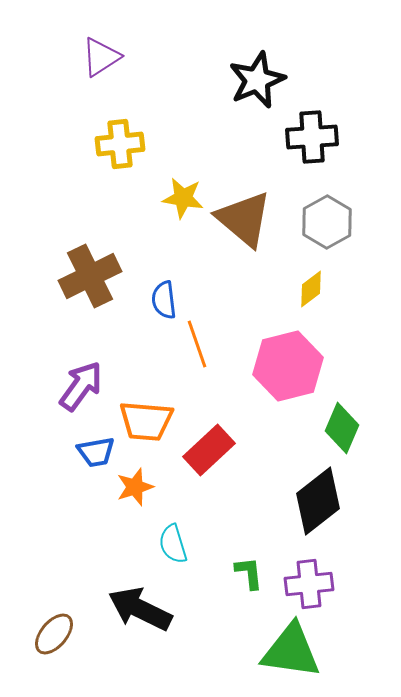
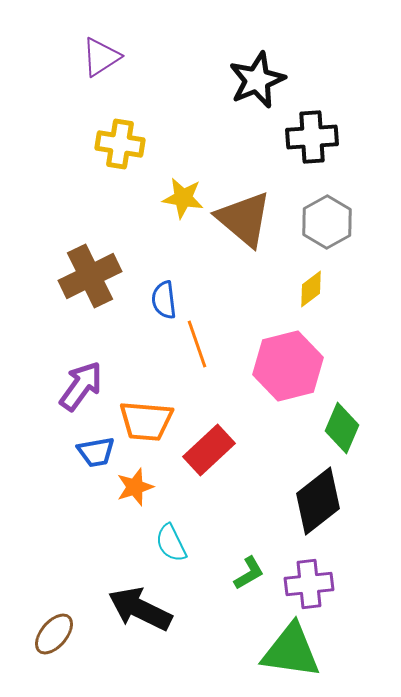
yellow cross: rotated 15 degrees clockwise
cyan semicircle: moved 2 px left, 1 px up; rotated 9 degrees counterclockwise
green L-shape: rotated 66 degrees clockwise
